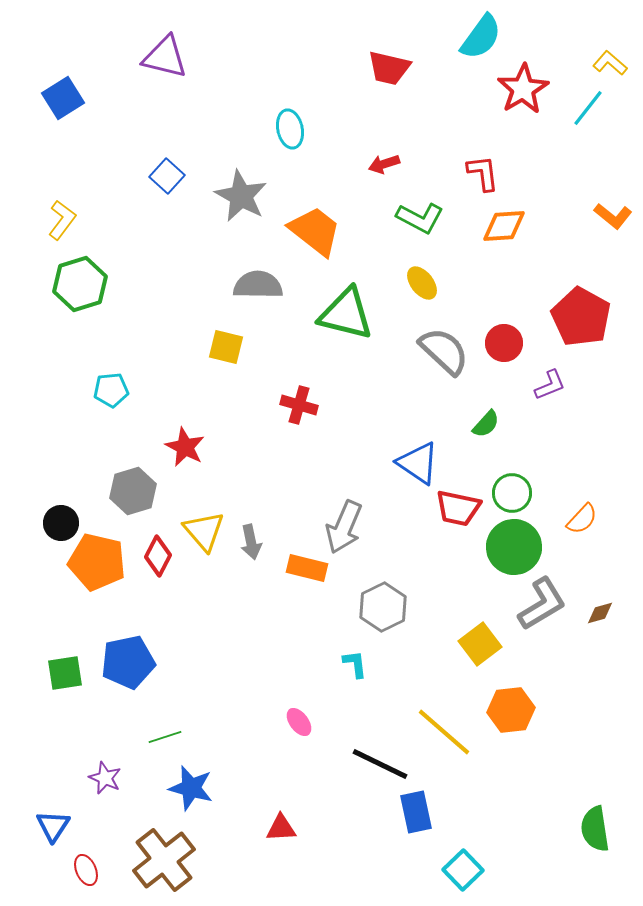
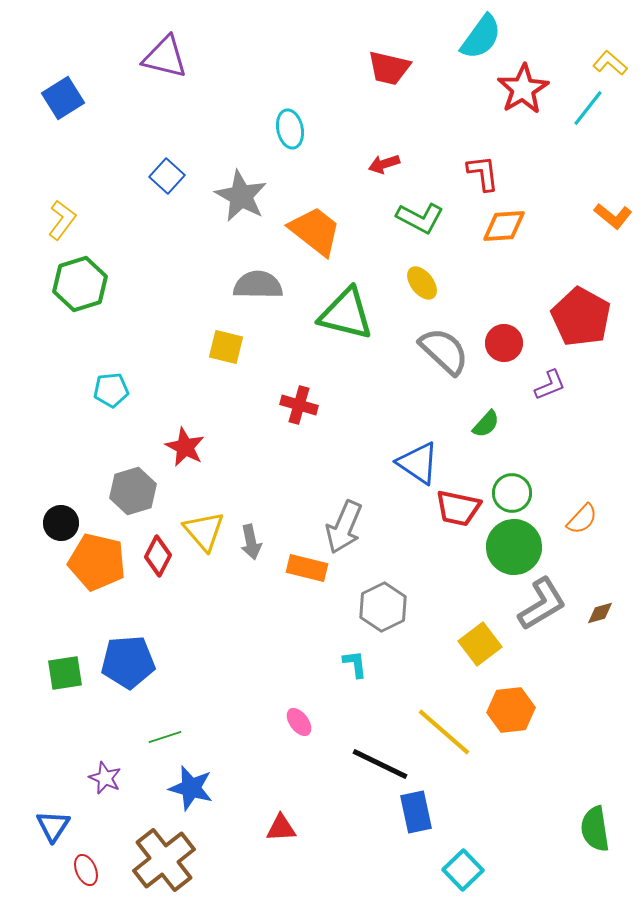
blue pentagon at (128, 662): rotated 8 degrees clockwise
